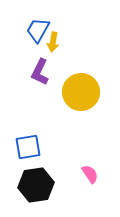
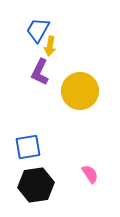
yellow arrow: moved 3 px left, 4 px down
yellow circle: moved 1 px left, 1 px up
